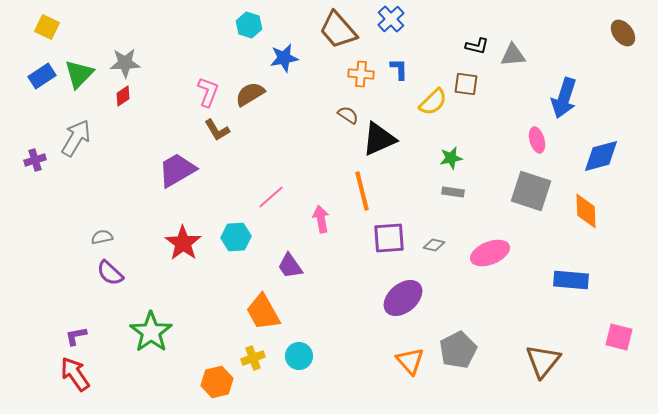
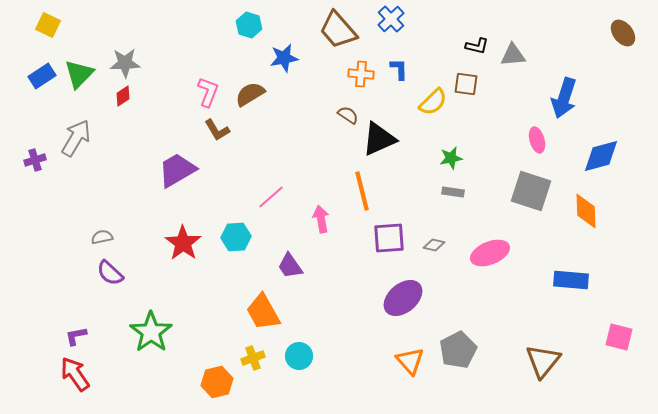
yellow square at (47, 27): moved 1 px right, 2 px up
